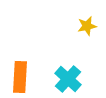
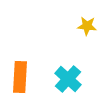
yellow star: rotated 18 degrees clockwise
